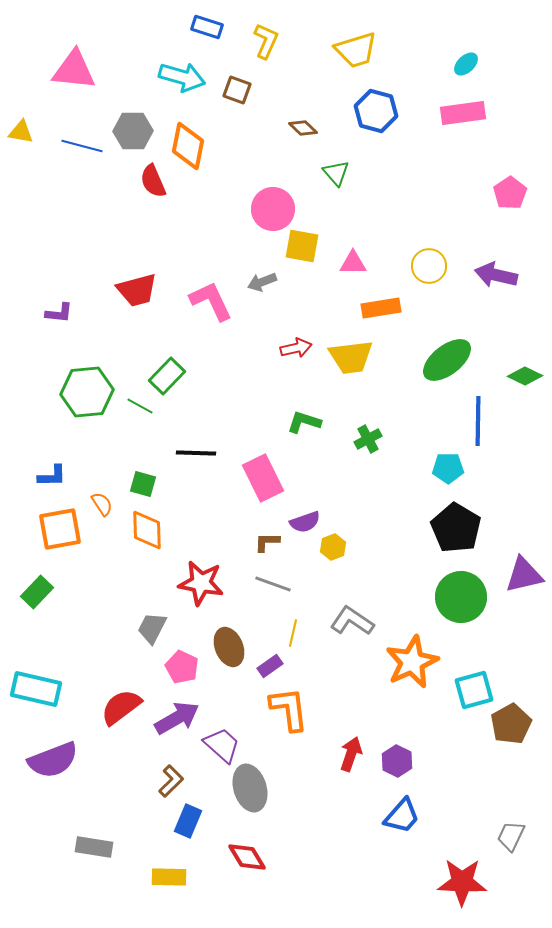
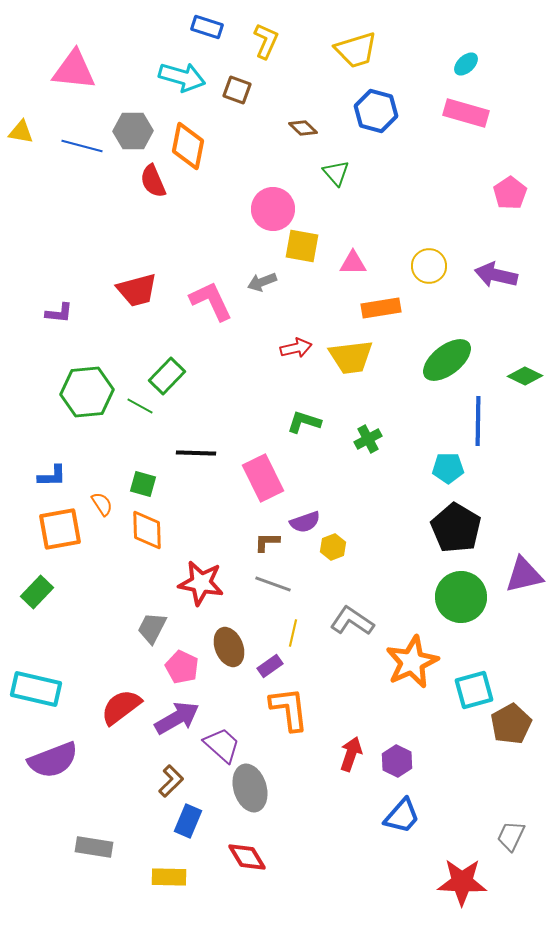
pink rectangle at (463, 113): moved 3 px right; rotated 24 degrees clockwise
